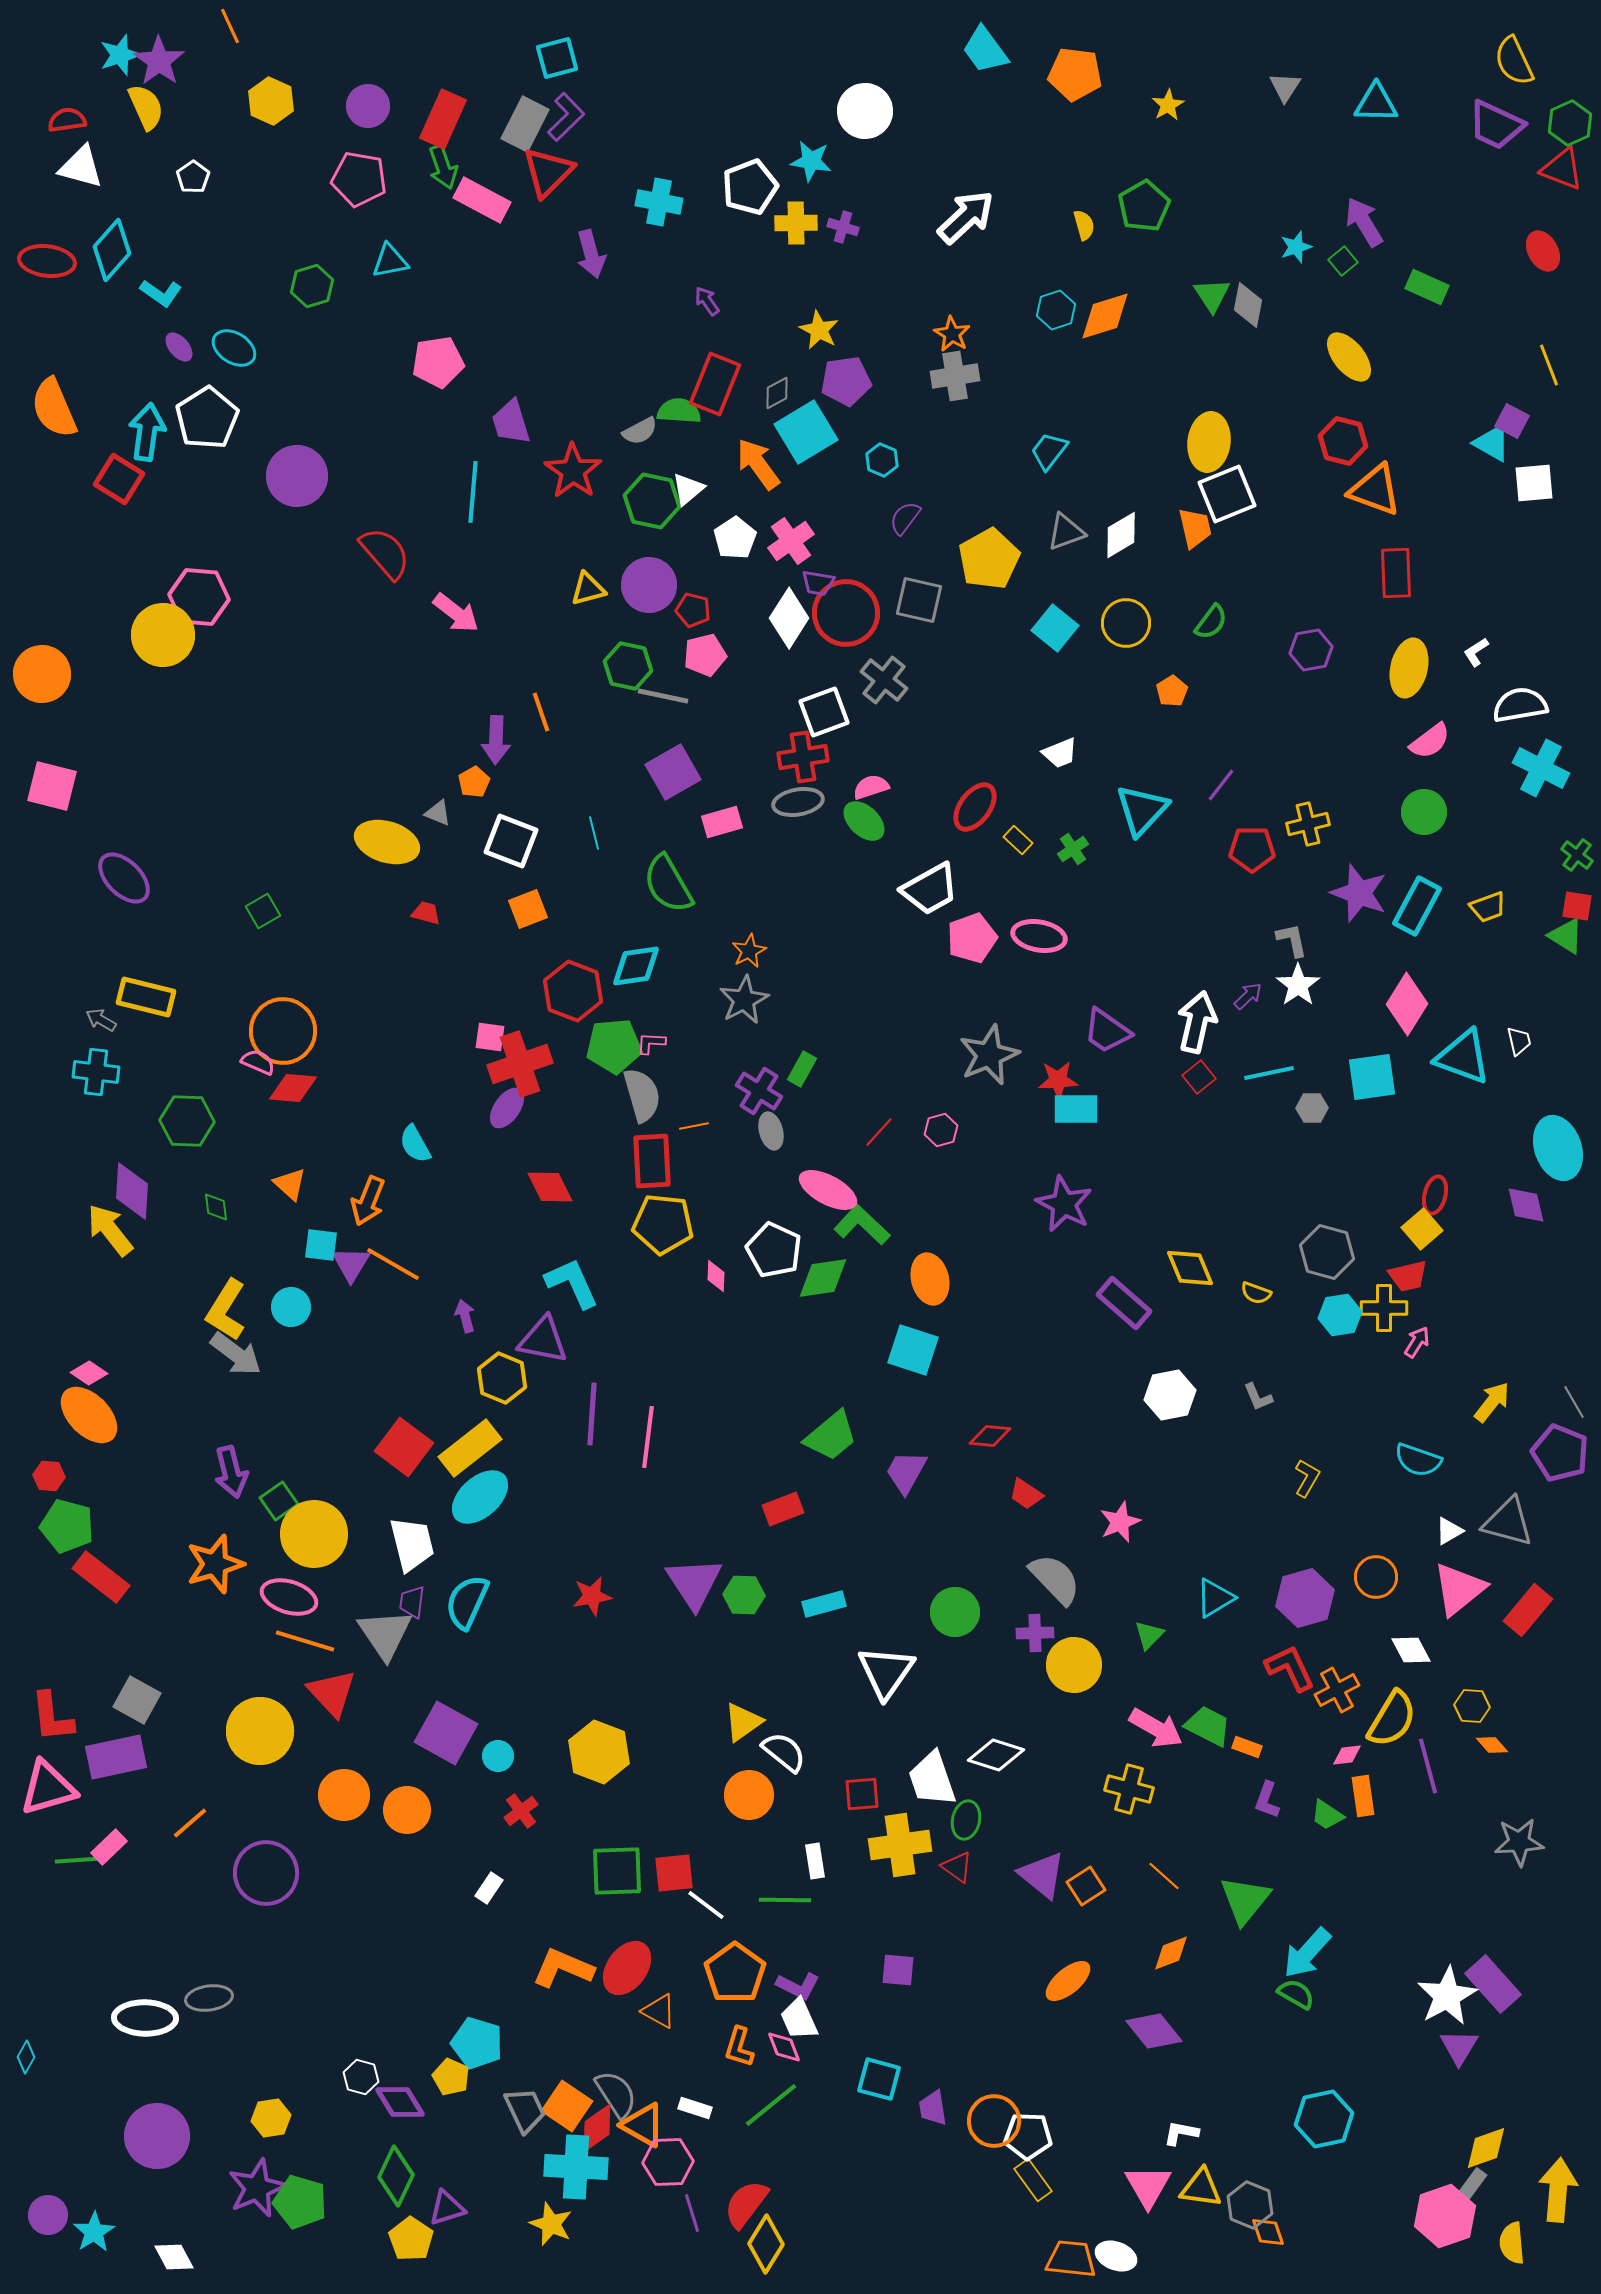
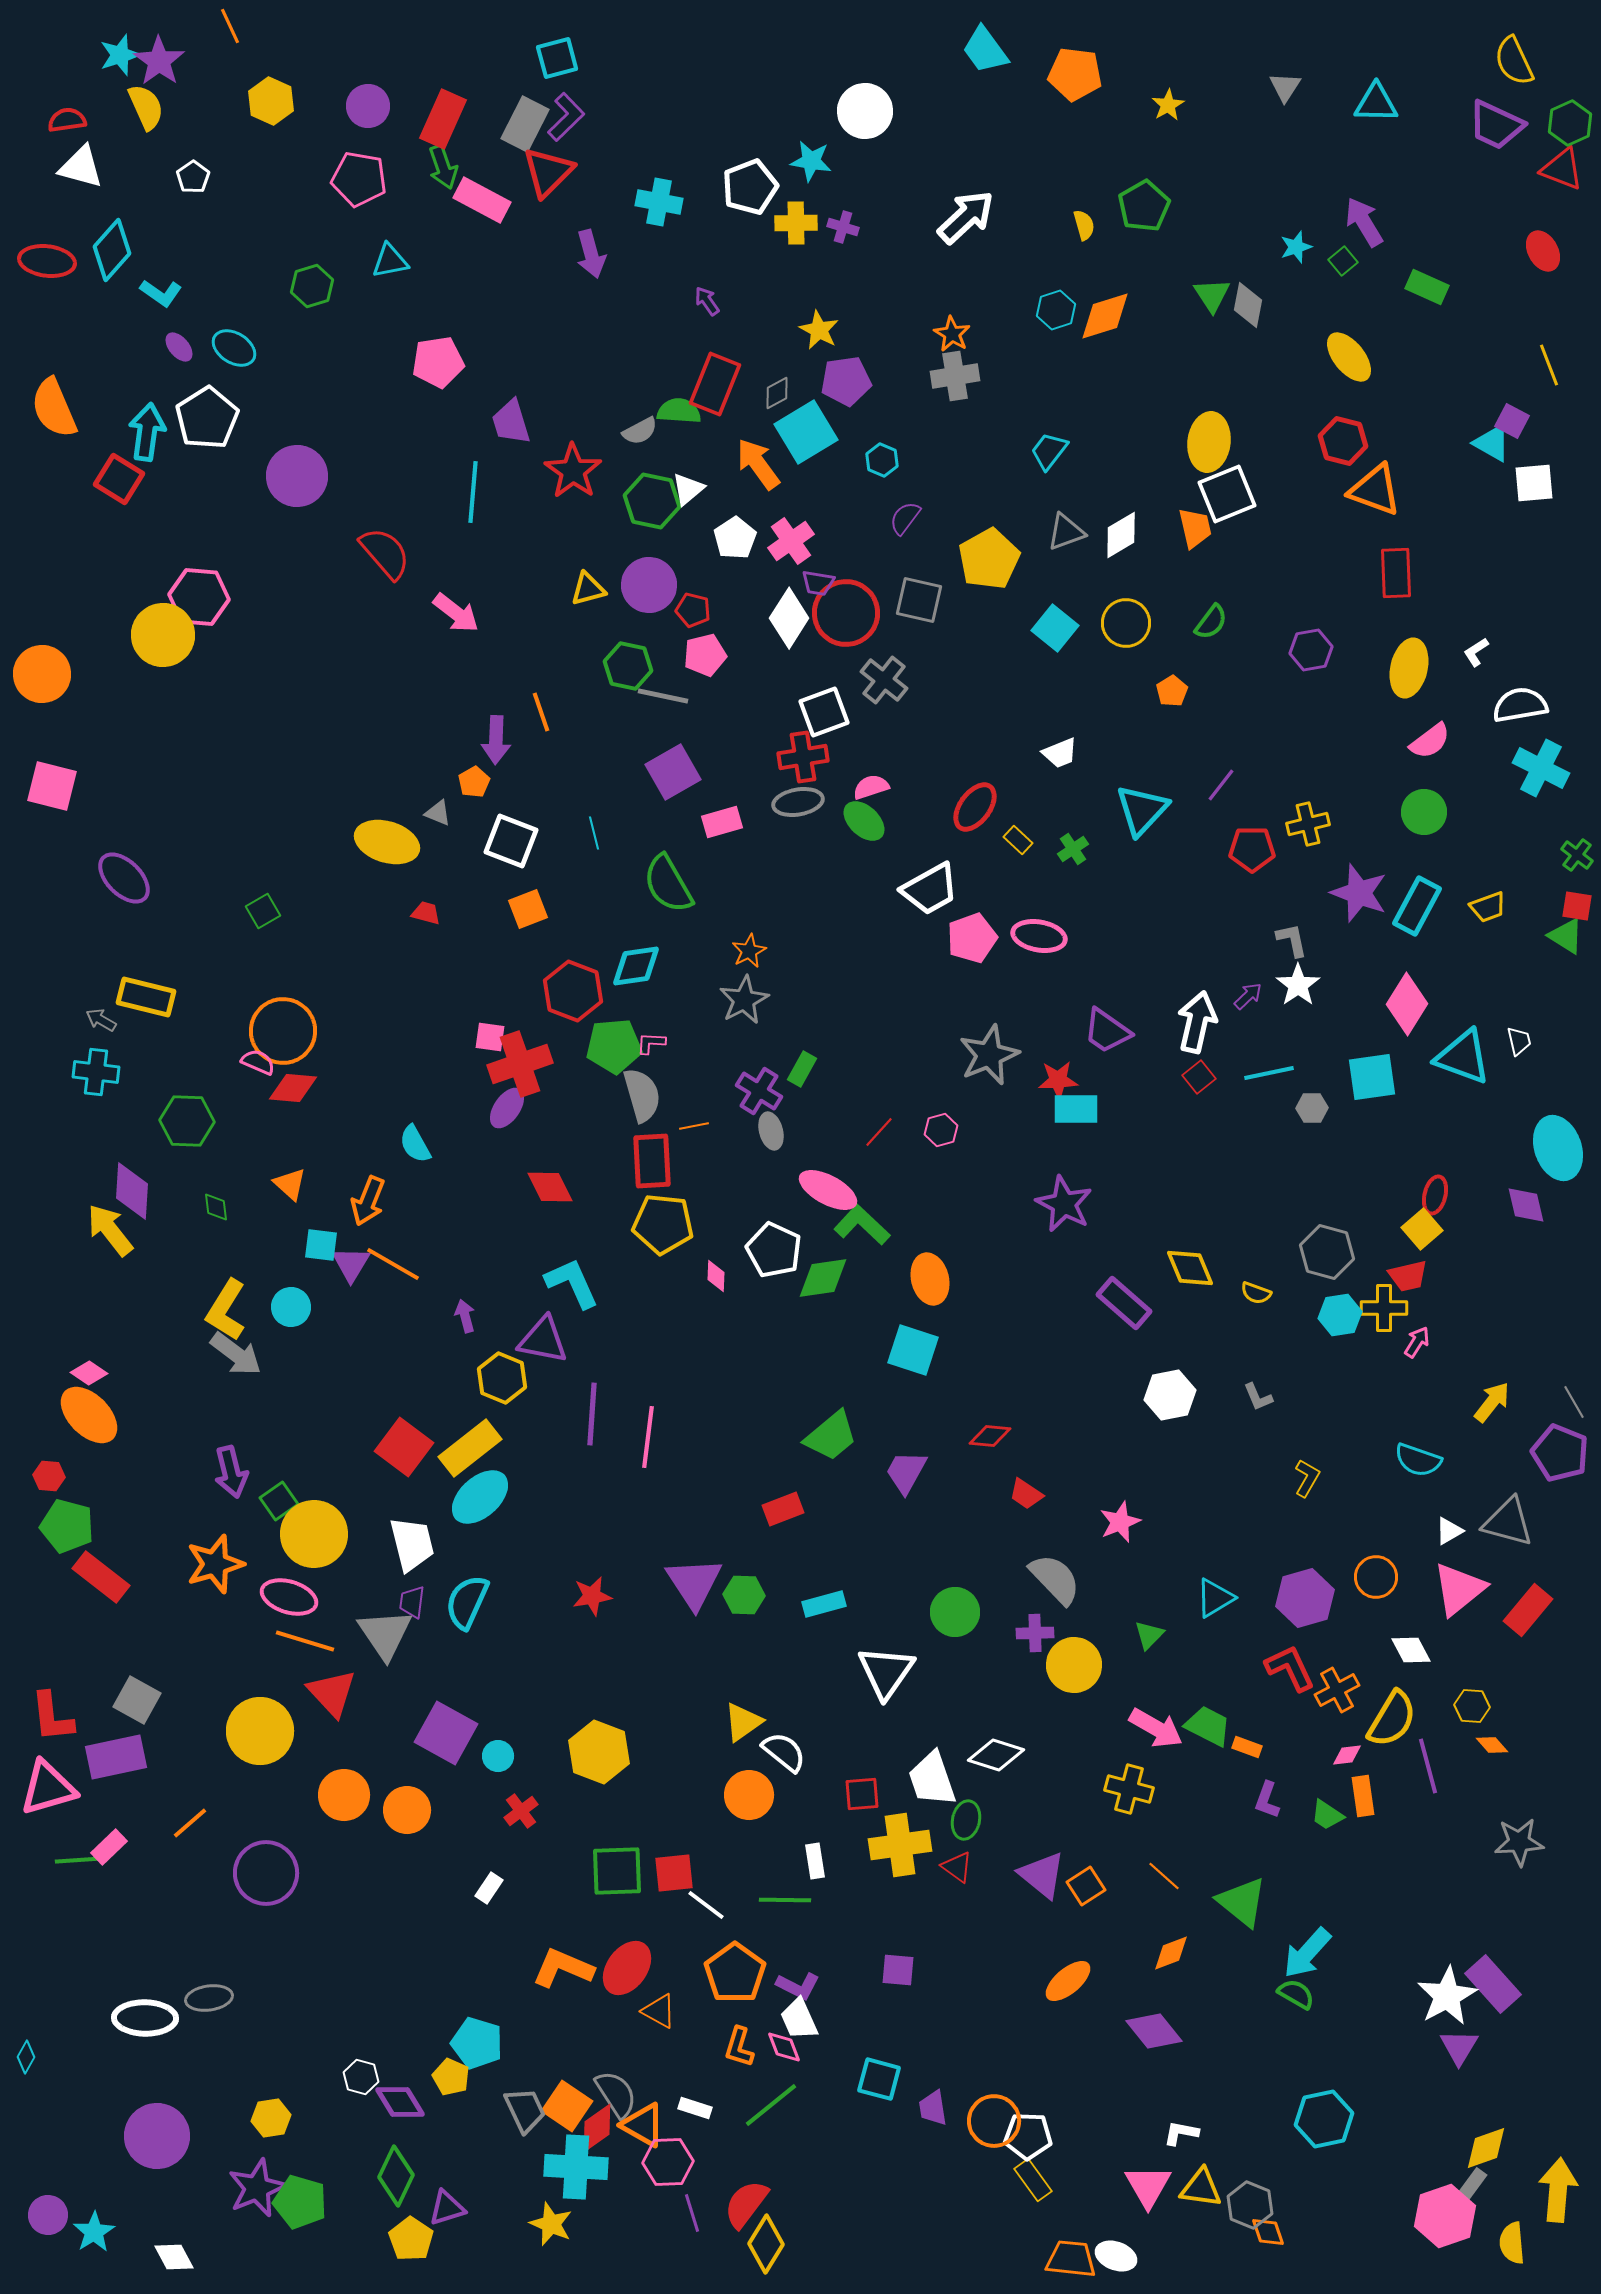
green triangle at (1245, 1900): moved 3 px left, 2 px down; rotated 30 degrees counterclockwise
